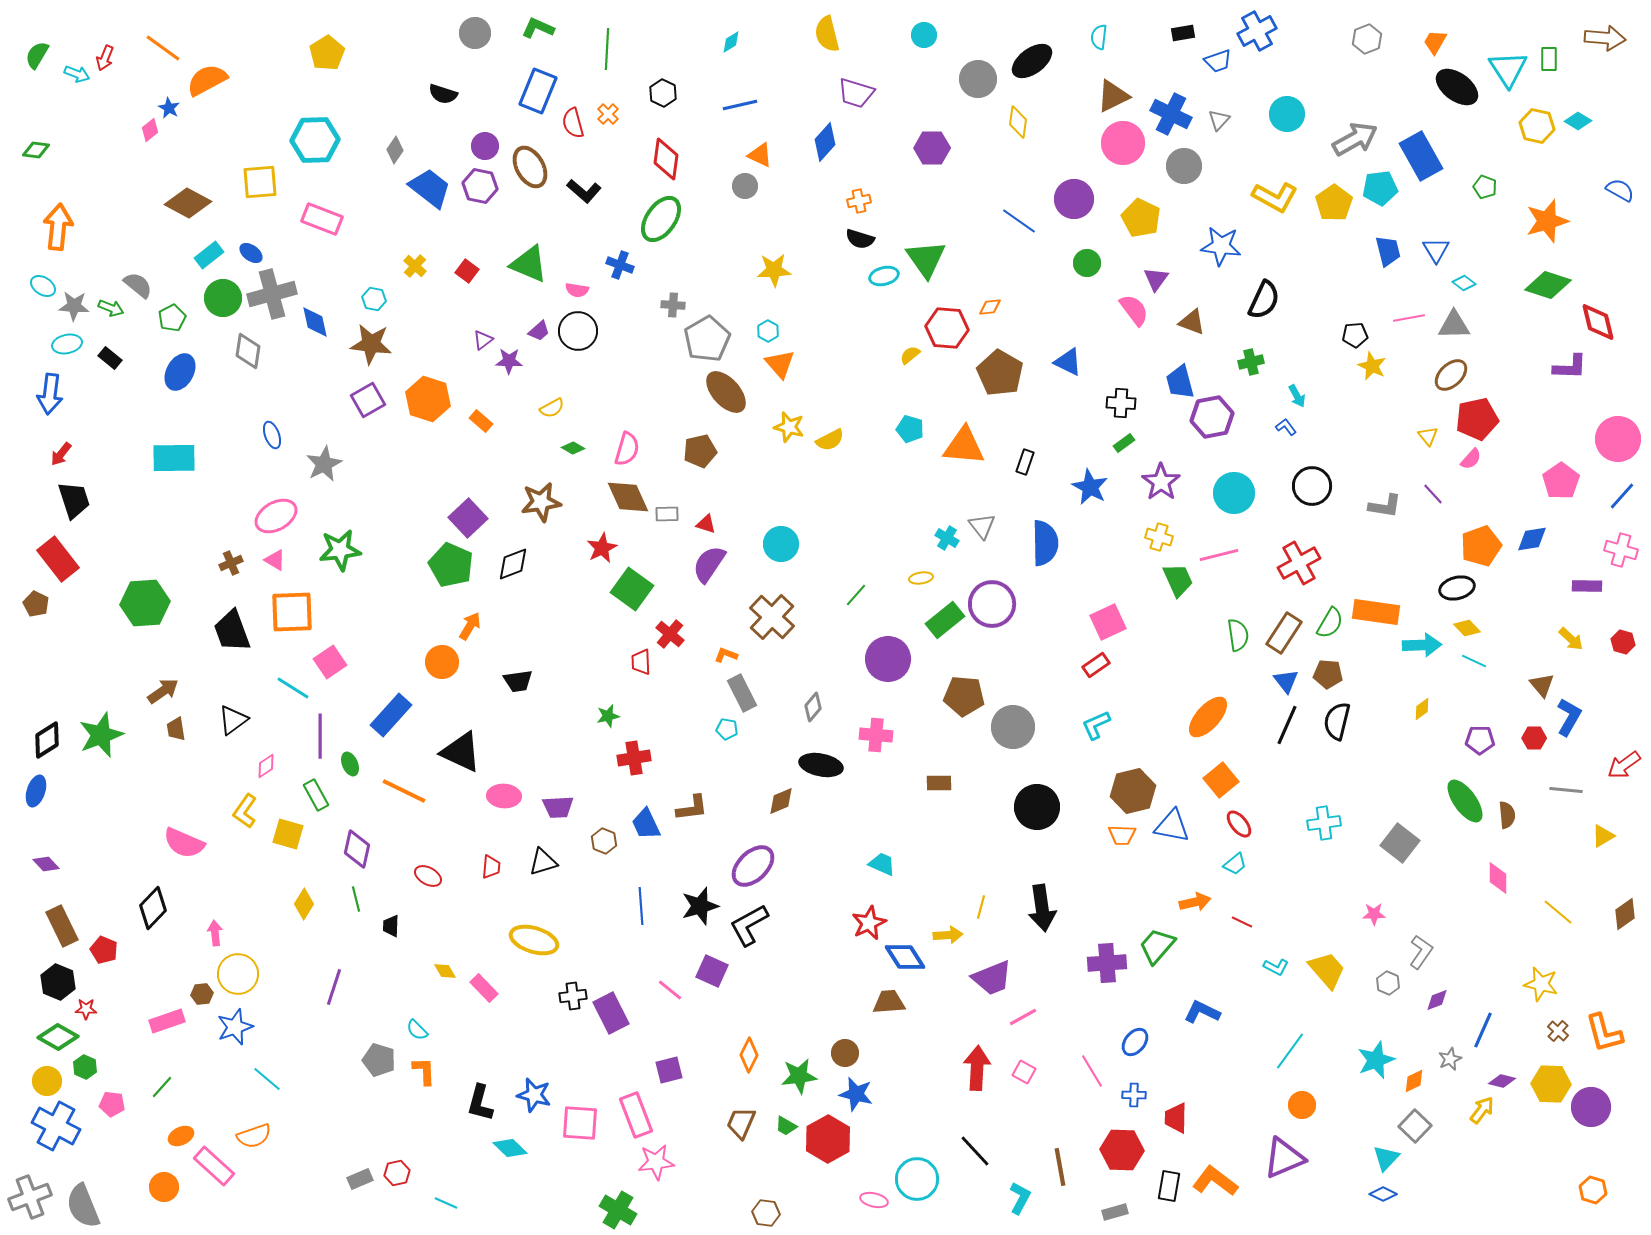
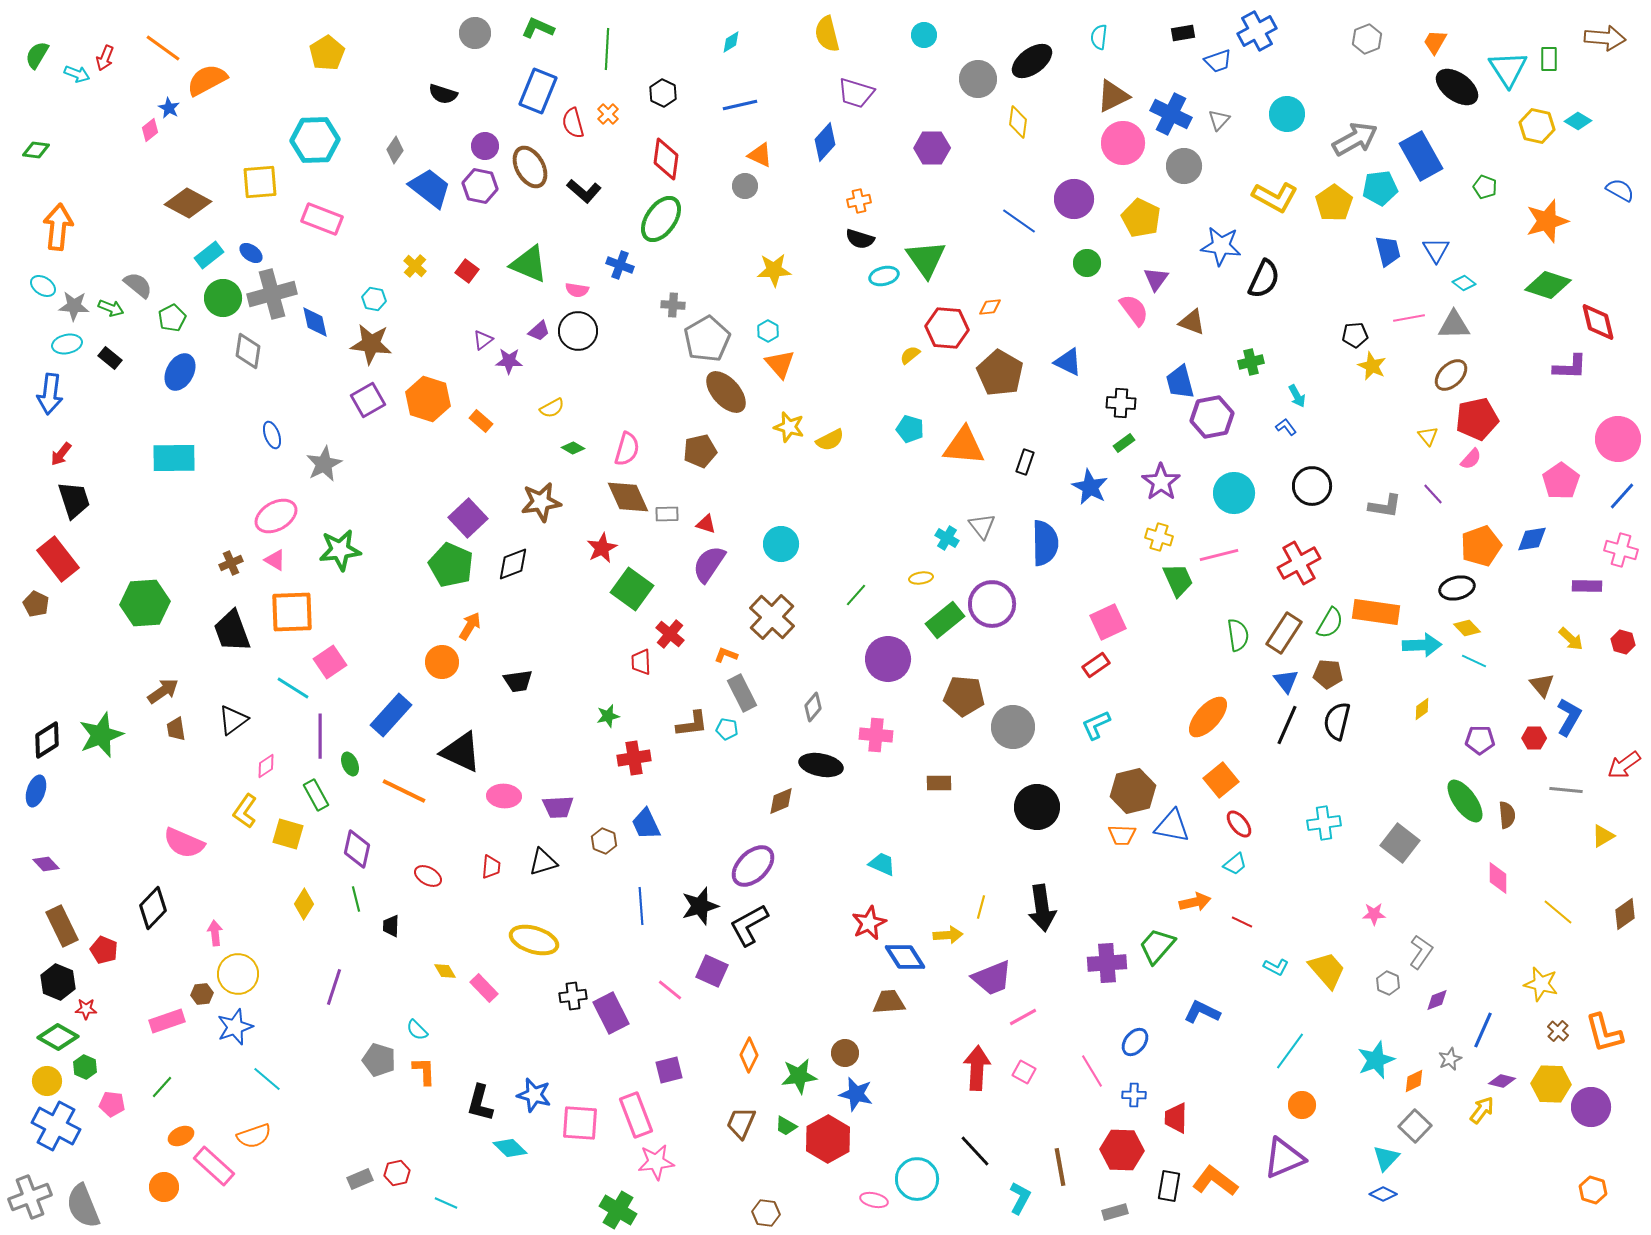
black semicircle at (1264, 300): moved 21 px up
brown L-shape at (692, 808): moved 84 px up
